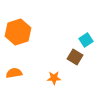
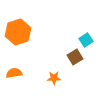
brown square: rotated 28 degrees clockwise
